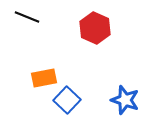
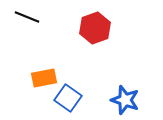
red hexagon: rotated 16 degrees clockwise
blue square: moved 1 px right, 2 px up; rotated 8 degrees counterclockwise
